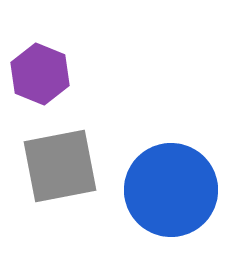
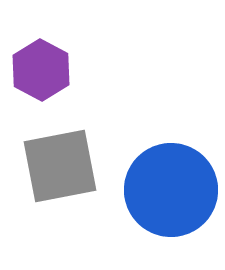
purple hexagon: moved 1 px right, 4 px up; rotated 6 degrees clockwise
